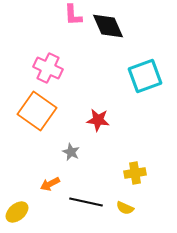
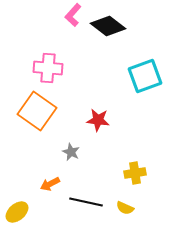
pink L-shape: rotated 45 degrees clockwise
black diamond: rotated 28 degrees counterclockwise
pink cross: rotated 20 degrees counterclockwise
